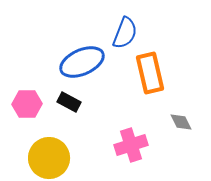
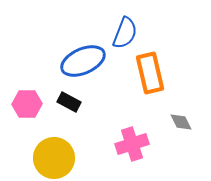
blue ellipse: moved 1 px right, 1 px up
pink cross: moved 1 px right, 1 px up
yellow circle: moved 5 px right
